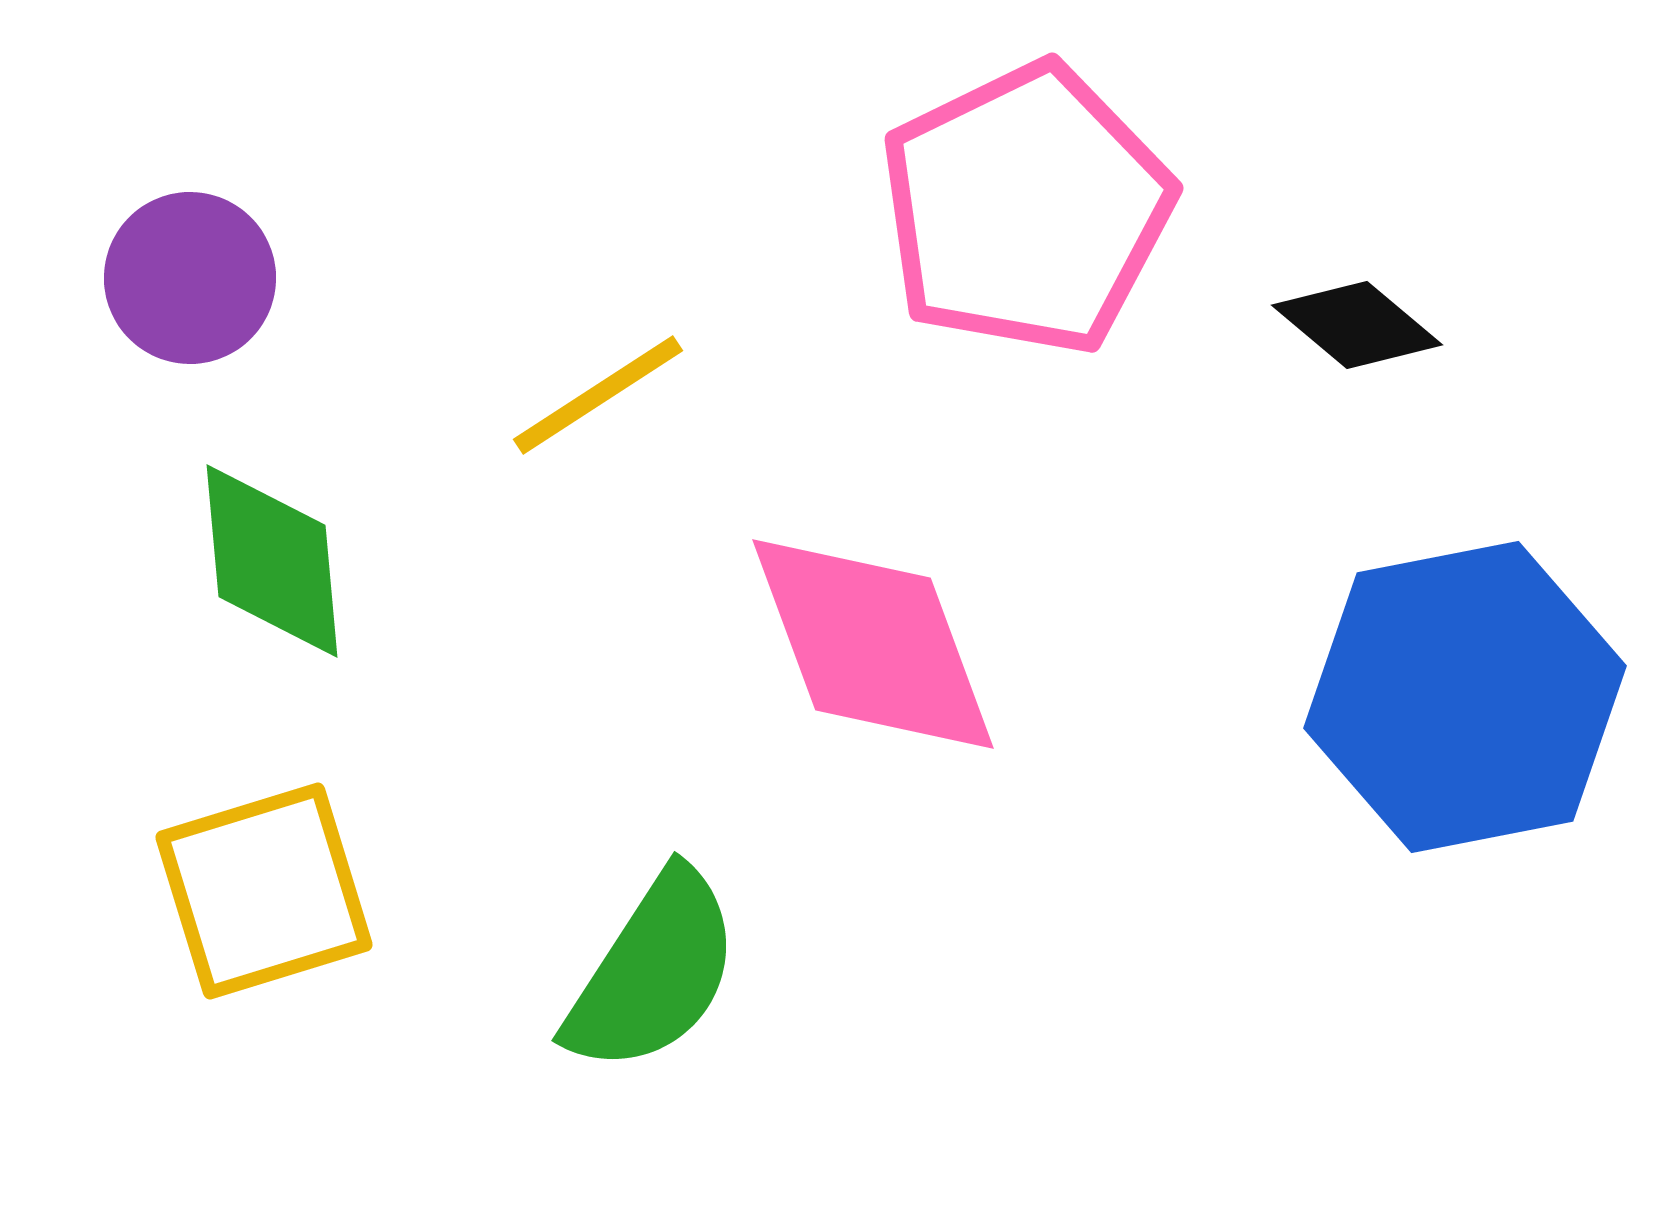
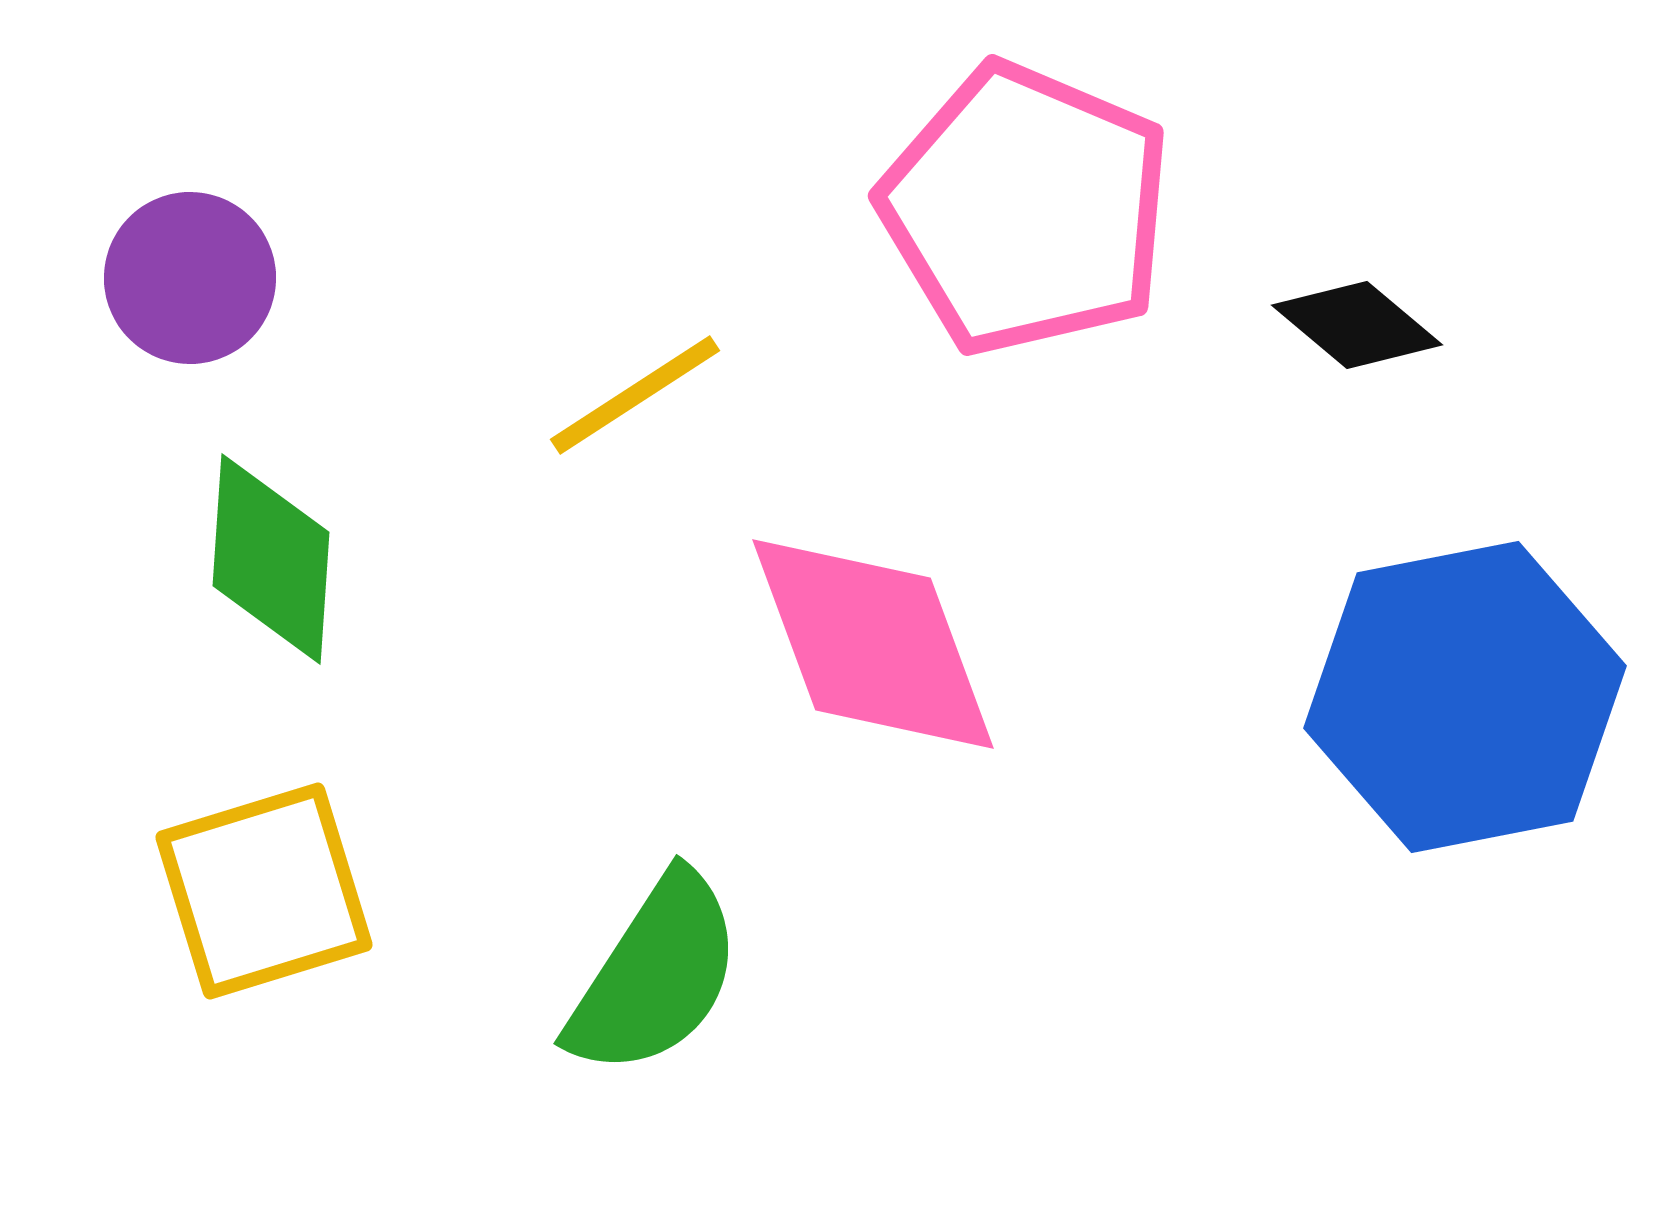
pink pentagon: rotated 23 degrees counterclockwise
yellow line: moved 37 px right
green diamond: moved 1 px left, 2 px up; rotated 9 degrees clockwise
green semicircle: moved 2 px right, 3 px down
